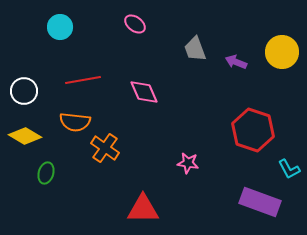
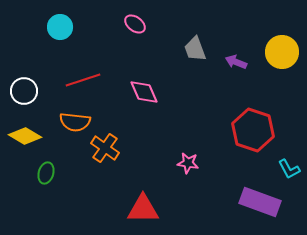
red line: rotated 8 degrees counterclockwise
